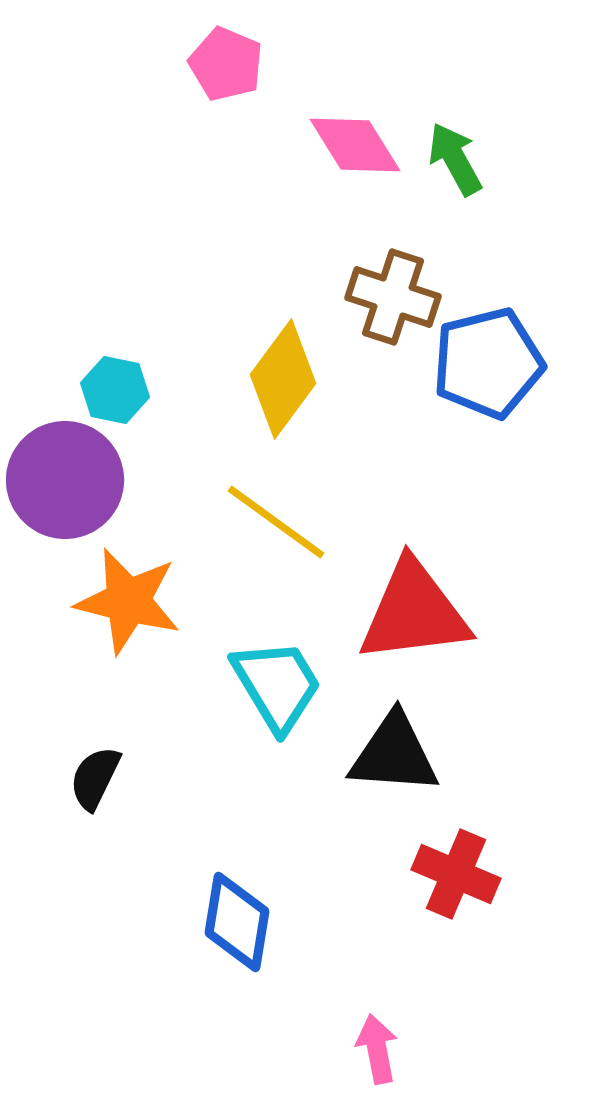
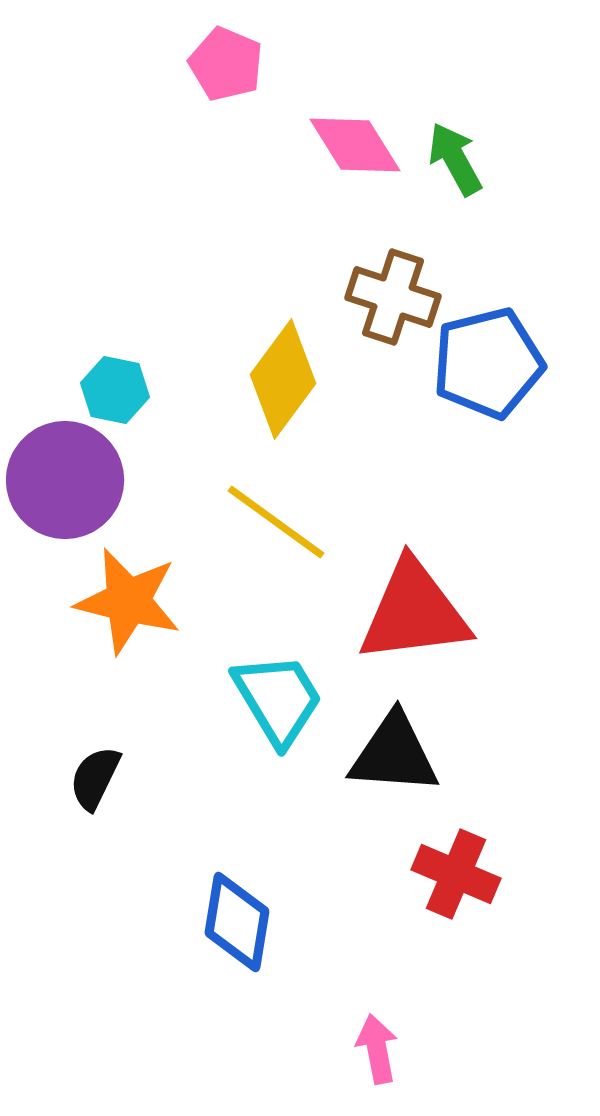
cyan trapezoid: moved 1 px right, 14 px down
